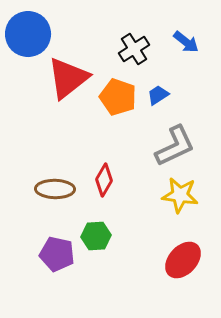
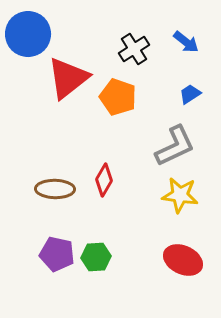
blue trapezoid: moved 32 px right, 1 px up
green hexagon: moved 21 px down
red ellipse: rotated 72 degrees clockwise
